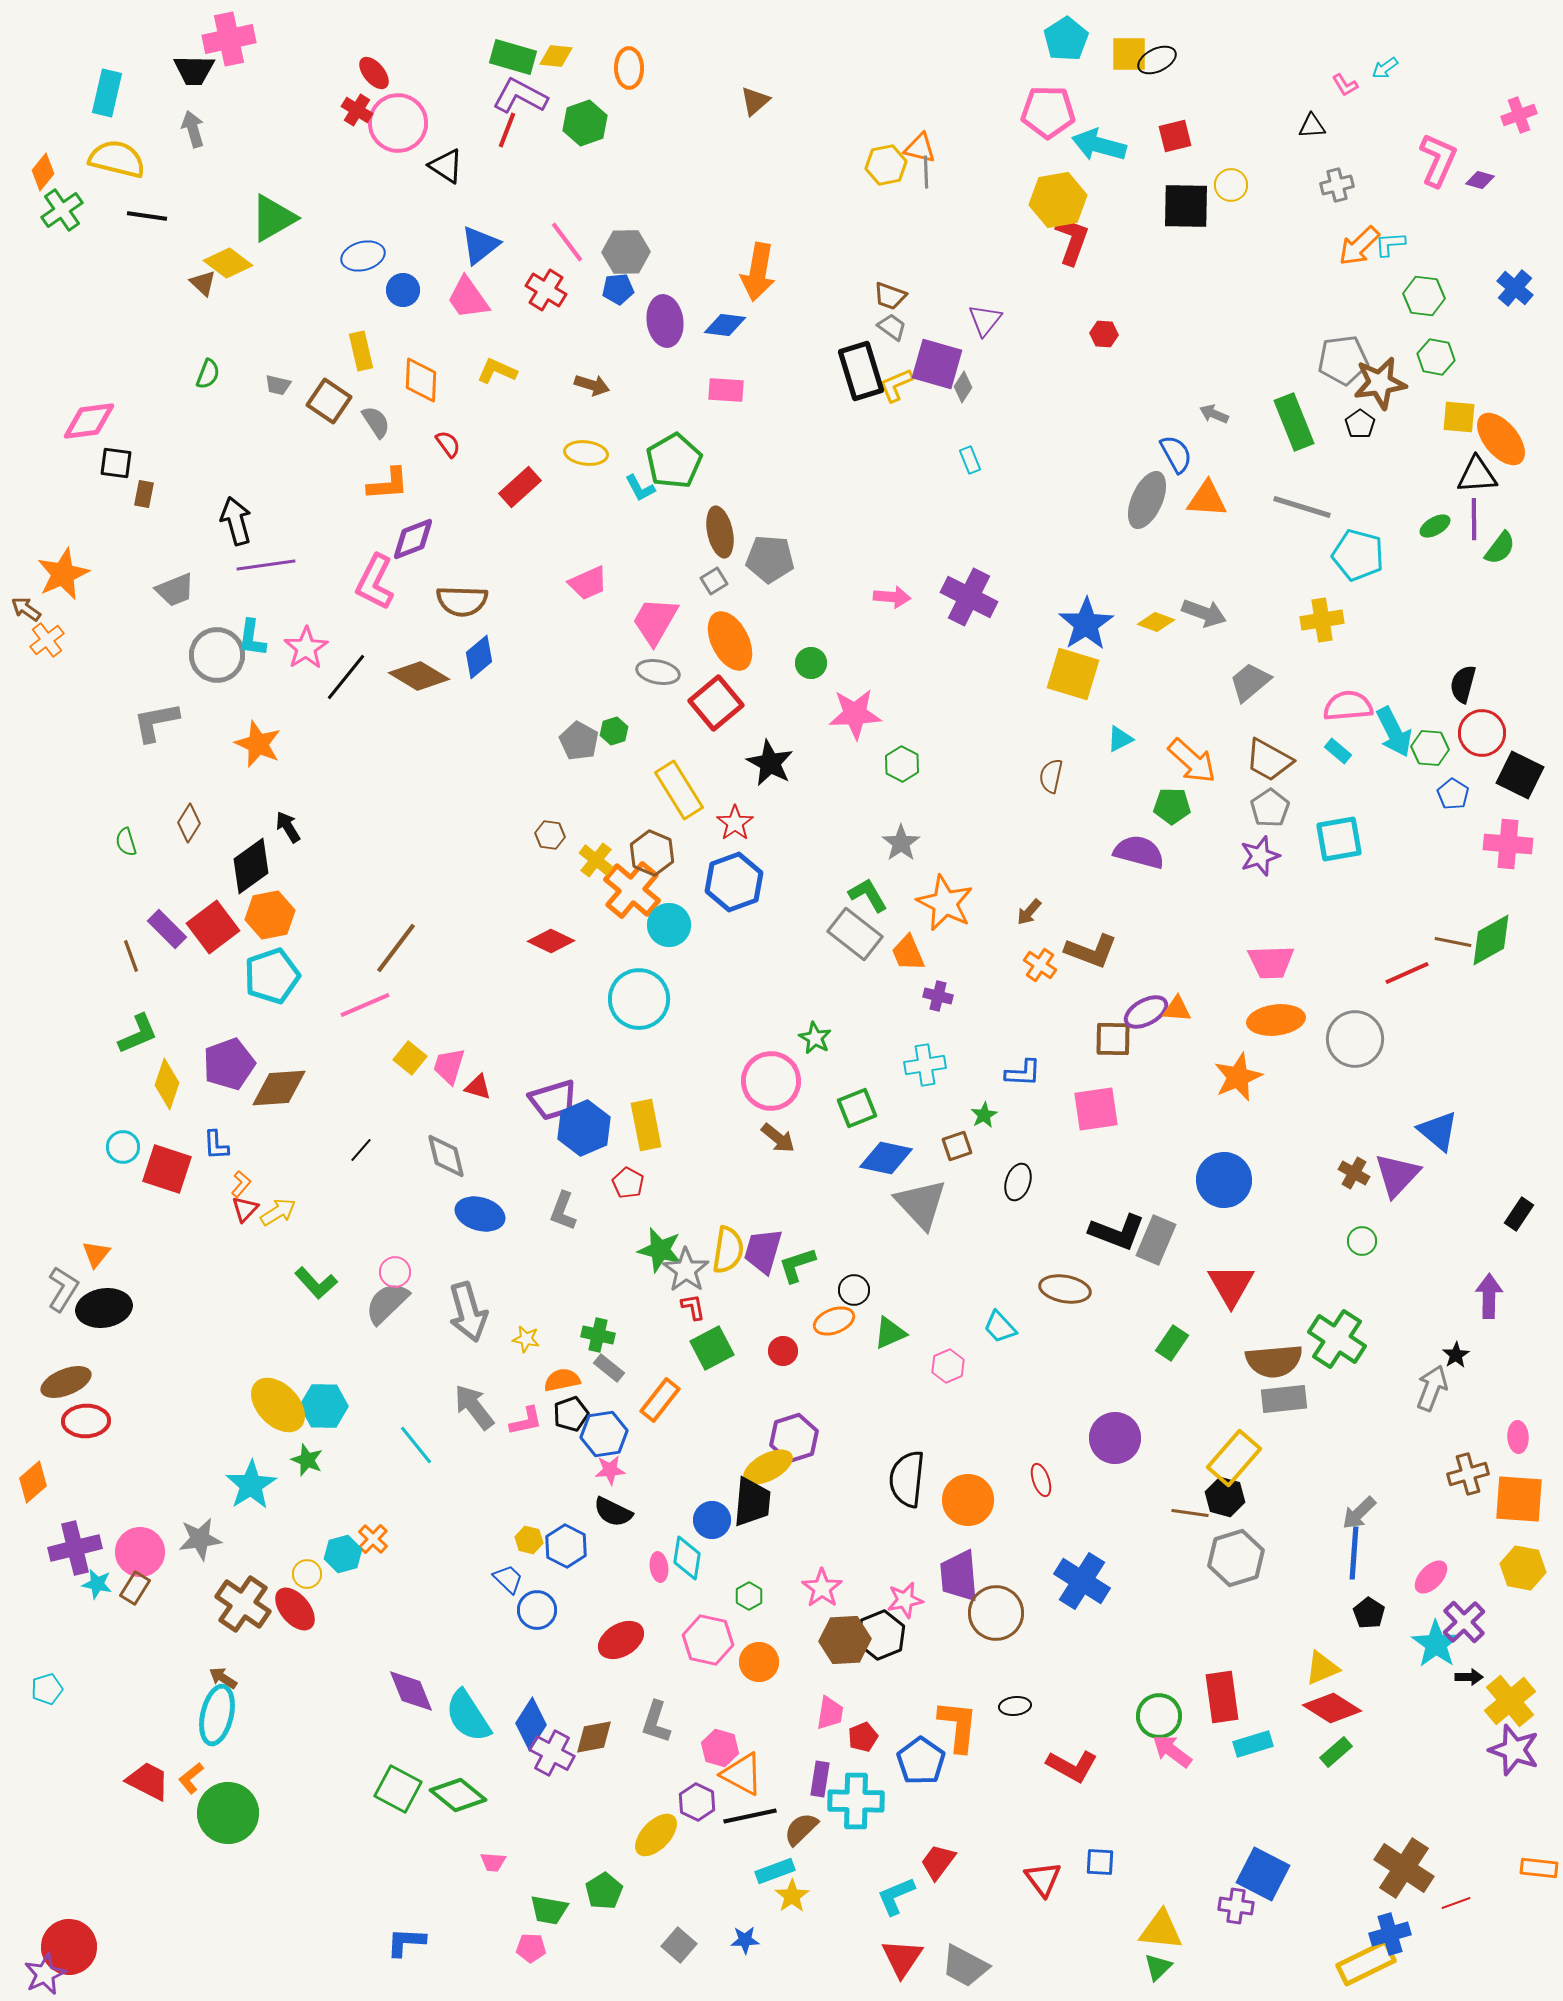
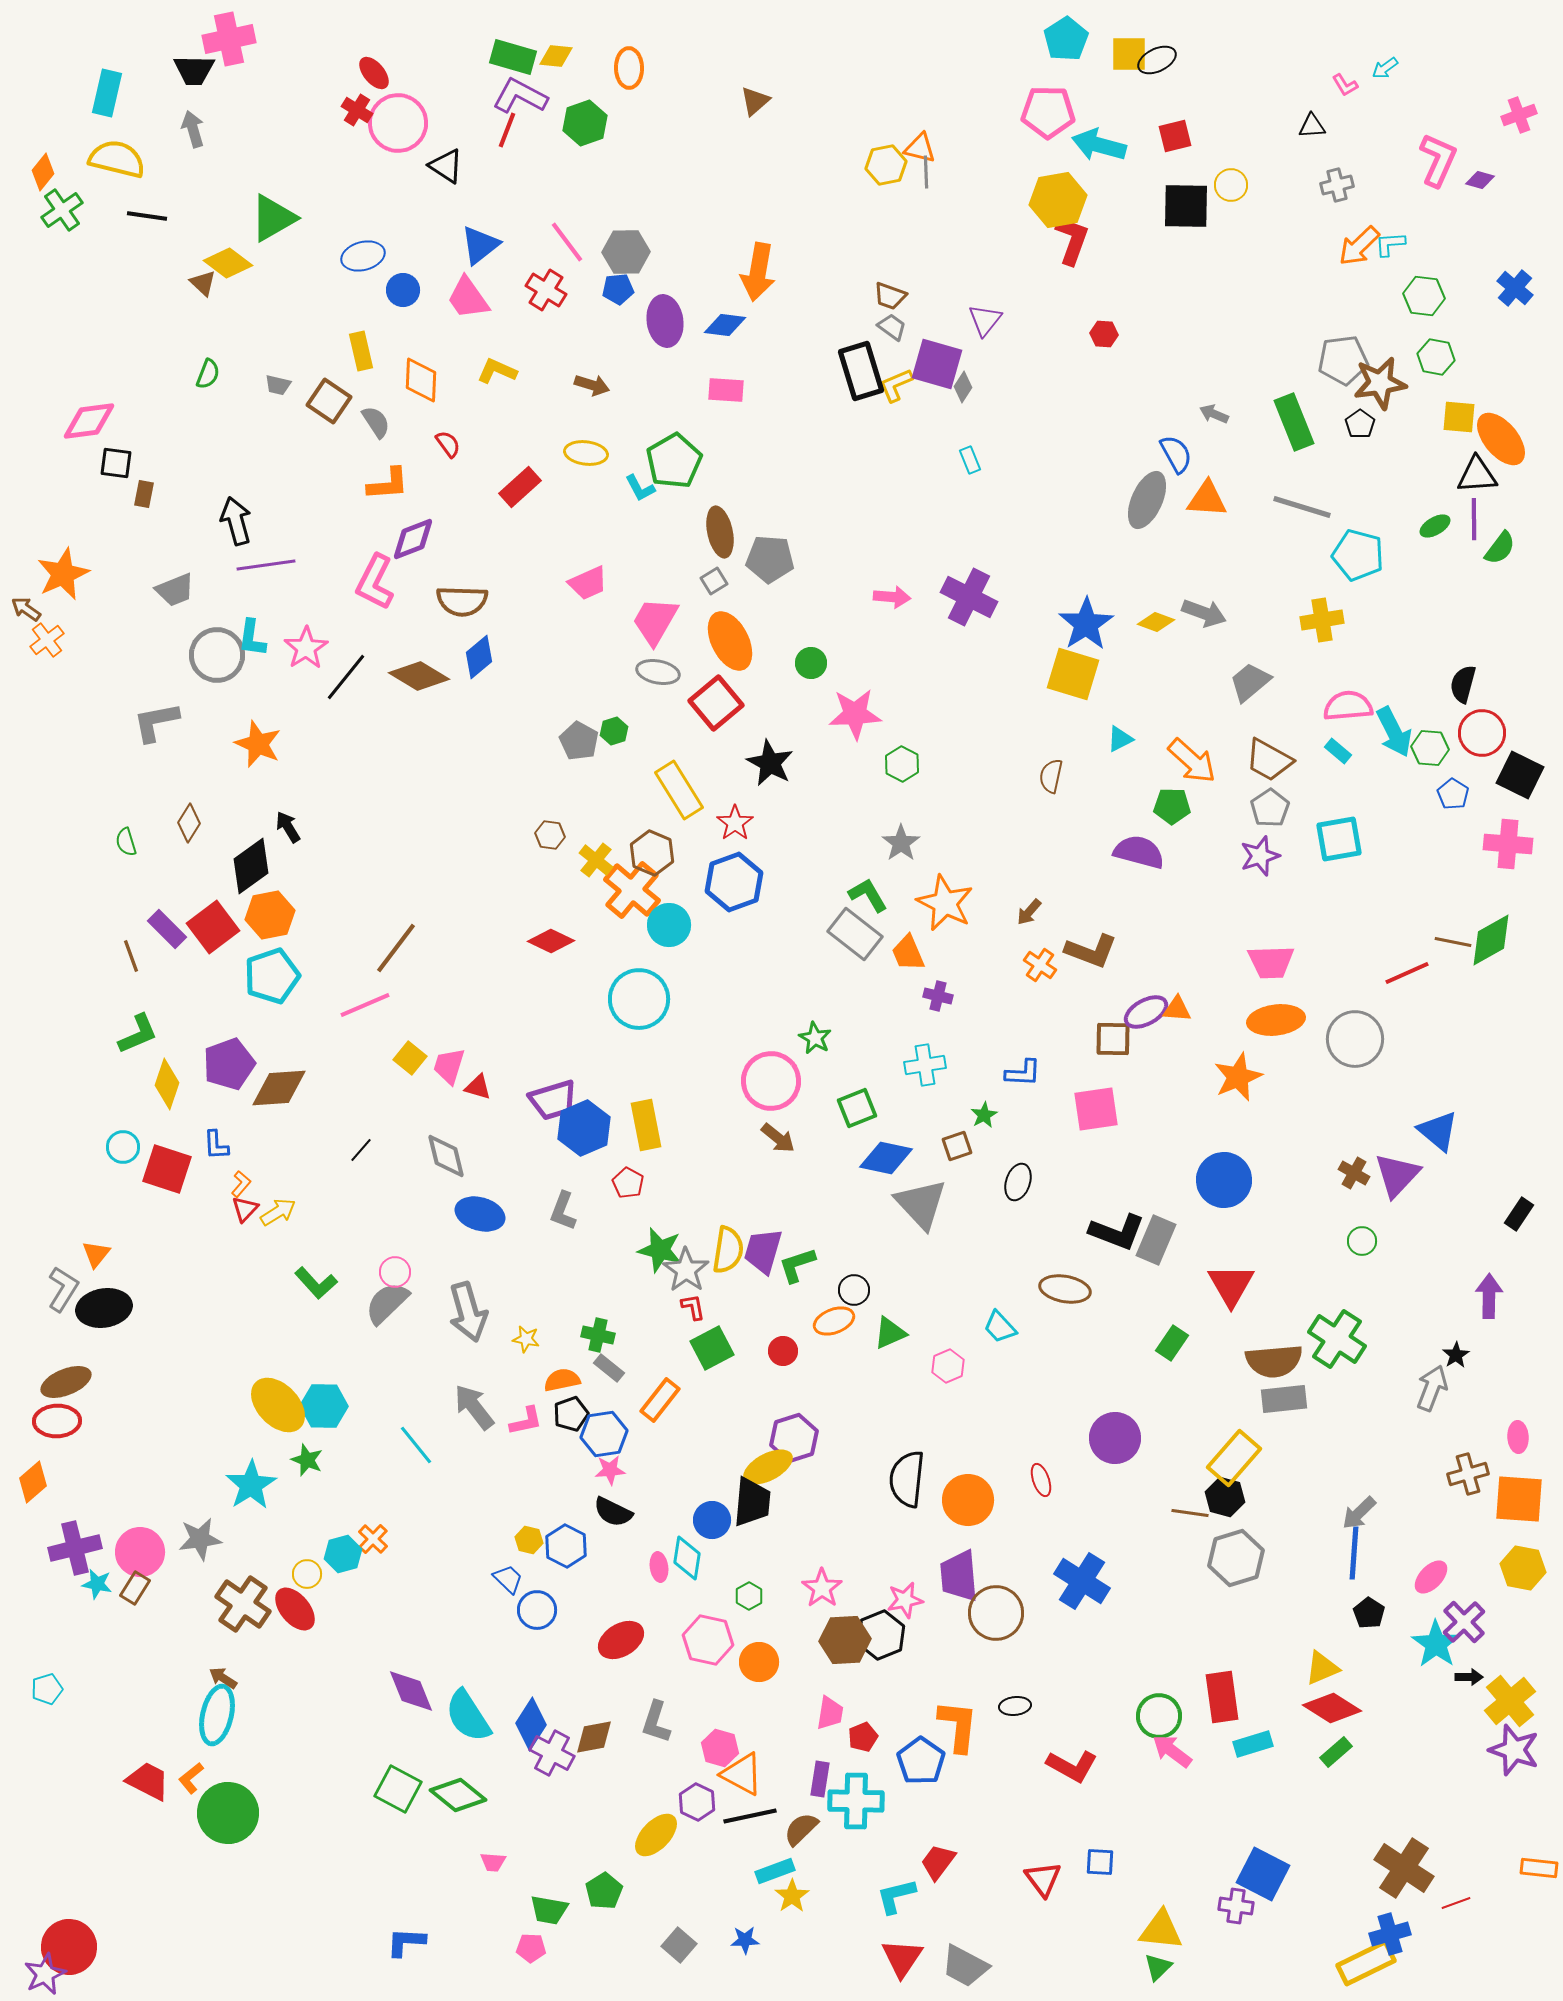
red ellipse at (86, 1421): moved 29 px left
cyan L-shape at (896, 1896): rotated 9 degrees clockwise
